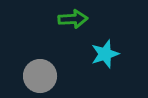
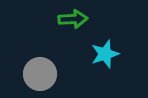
gray circle: moved 2 px up
